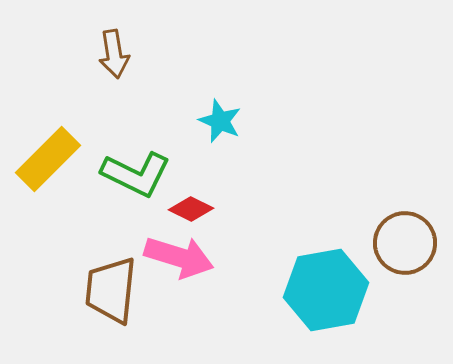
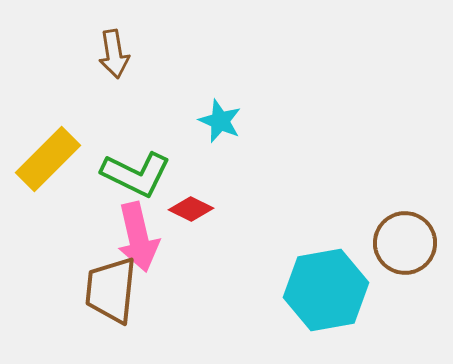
pink arrow: moved 41 px left, 20 px up; rotated 60 degrees clockwise
